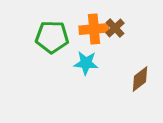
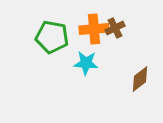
brown cross: rotated 18 degrees clockwise
green pentagon: rotated 8 degrees clockwise
